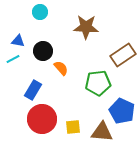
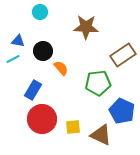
brown triangle: moved 1 px left, 3 px down; rotated 20 degrees clockwise
